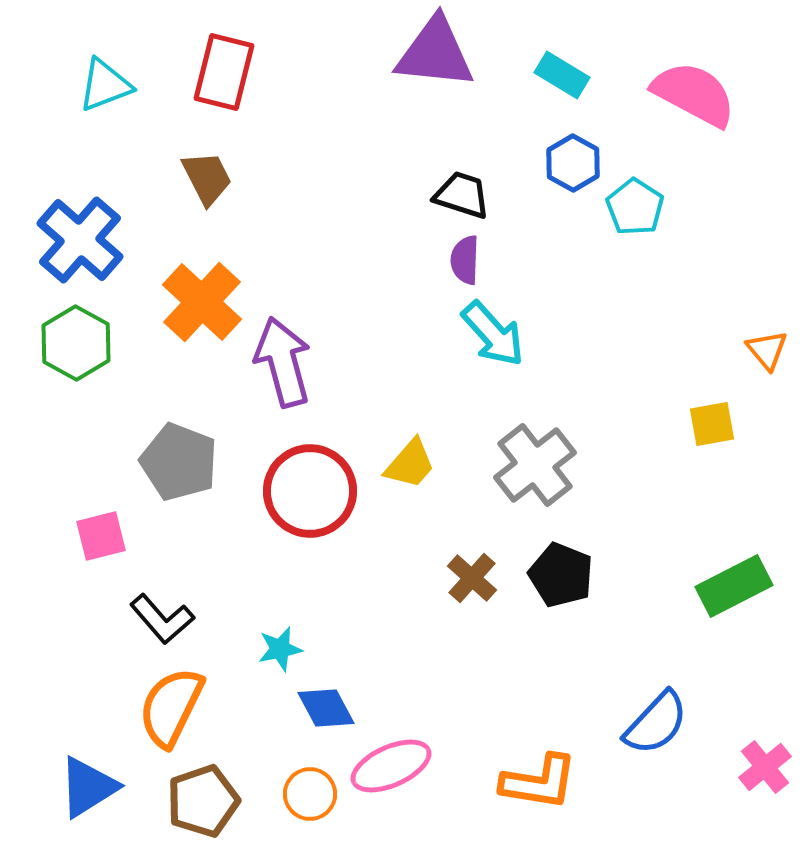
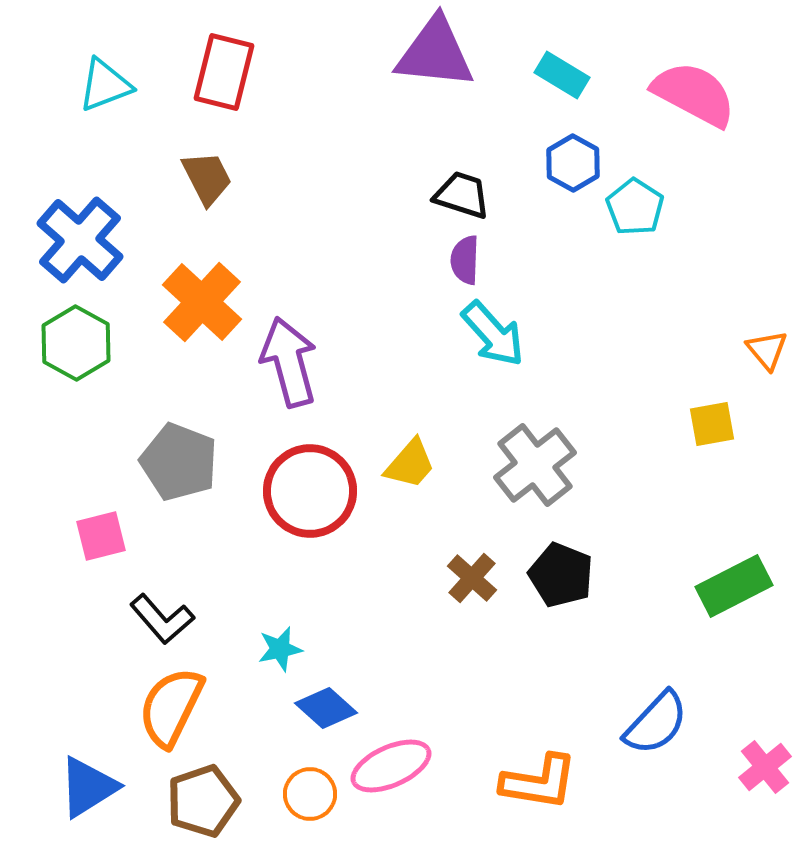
purple arrow: moved 6 px right
blue diamond: rotated 20 degrees counterclockwise
